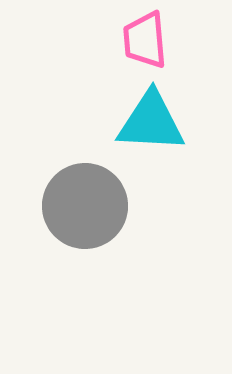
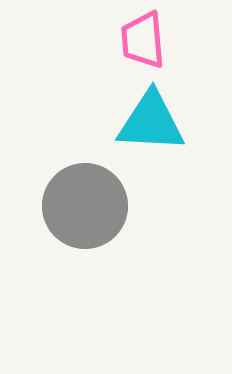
pink trapezoid: moved 2 px left
